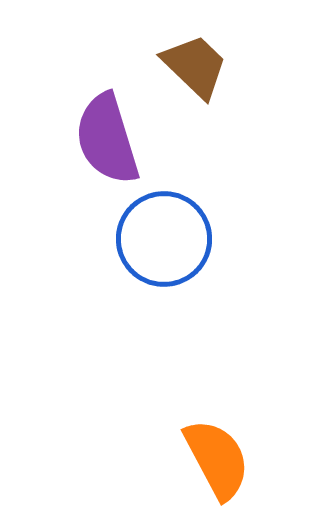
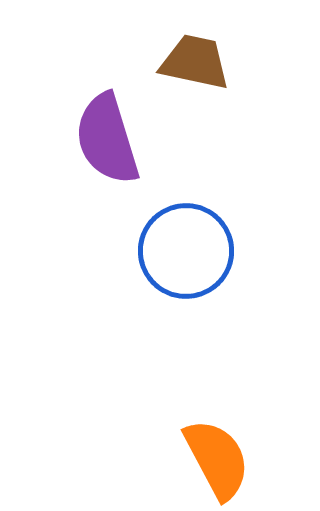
brown trapezoid: moved 4 px up; rotated 32 degrees counterclockwise
blue circle: moved 22 px right, 12 px down
